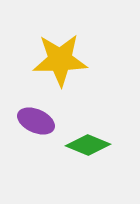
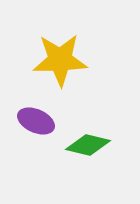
green diamond: rotated 9 degrees counterclockwise
